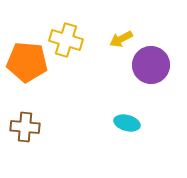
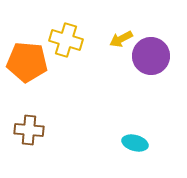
purple circle: moved 9 px up
cyan ellipse: moved 8 px right, 20 px down
brown cross: moved 4 px right, 3 px down
